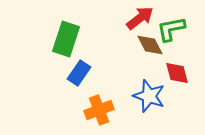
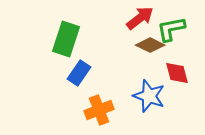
brown diamond: rotated 36 degrees counterclockwise
